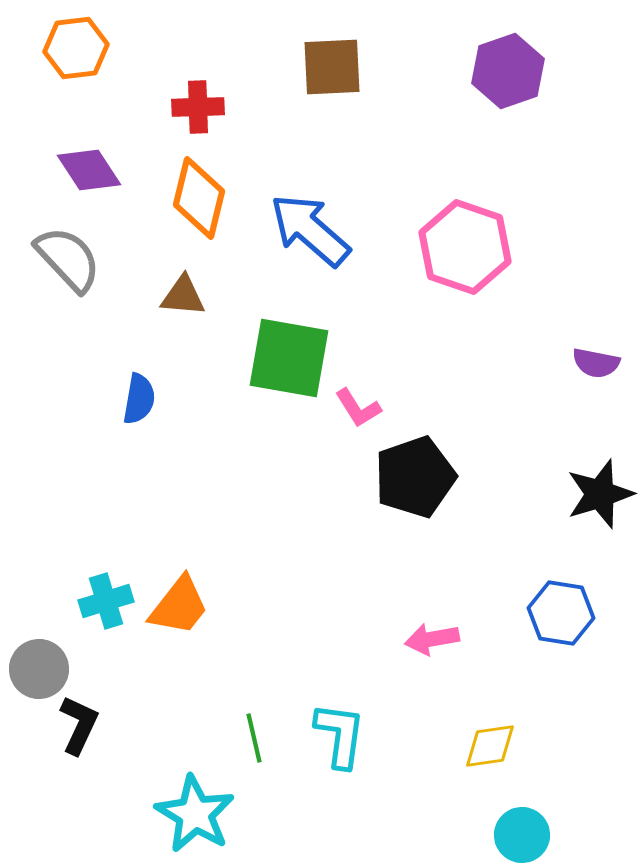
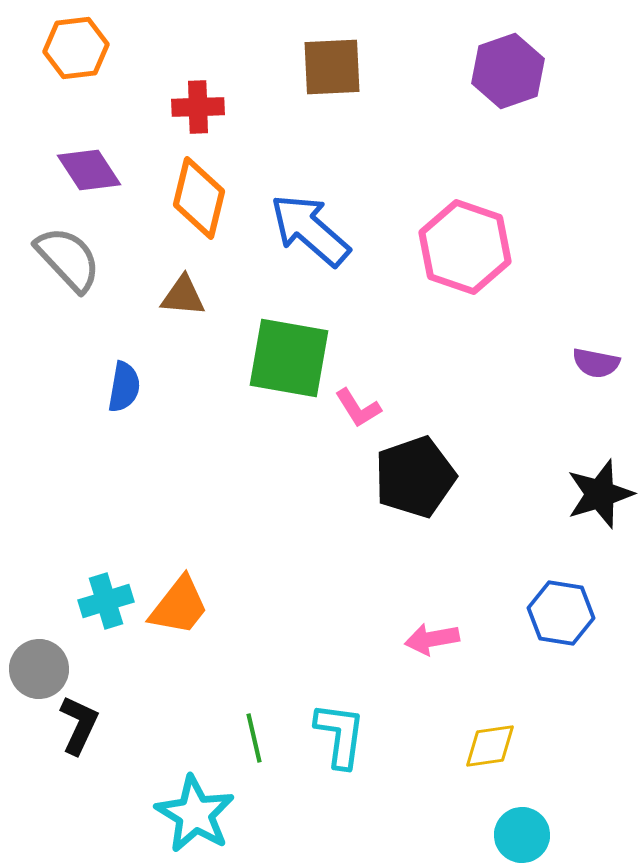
blue semicircle: moved 15 px left, 12 px up
